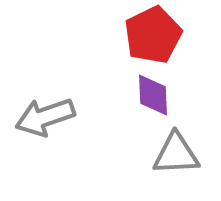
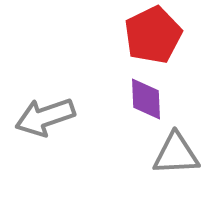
purple diamond: moved 7 px left, 4 px down
